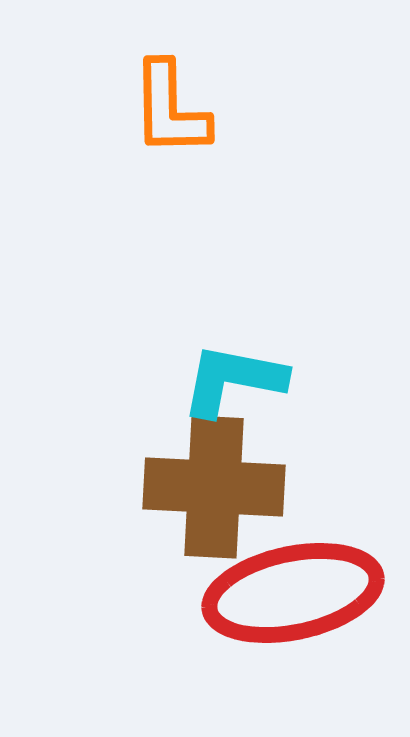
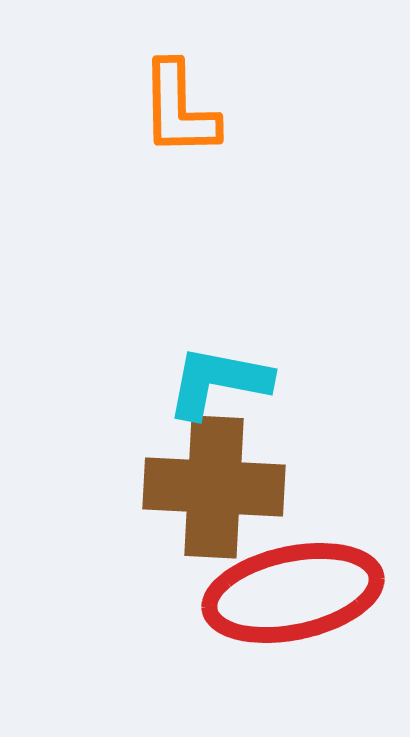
orange L-shape: moved 9 px right
cyan L-shape: moved 15 px left, 2 px down
